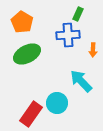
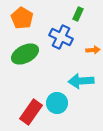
orange pentagon: moved 4 px up
blue cross: moved 7 px left, 2 px down; rotated 30 degrees clockwise
orange arrow: rotated 96 degrees counterclockwise
green ellipse: moved 2 px left
cyan arrow: rotated 50 degrees counterclockwise
red rectangle: moved 2 px up
